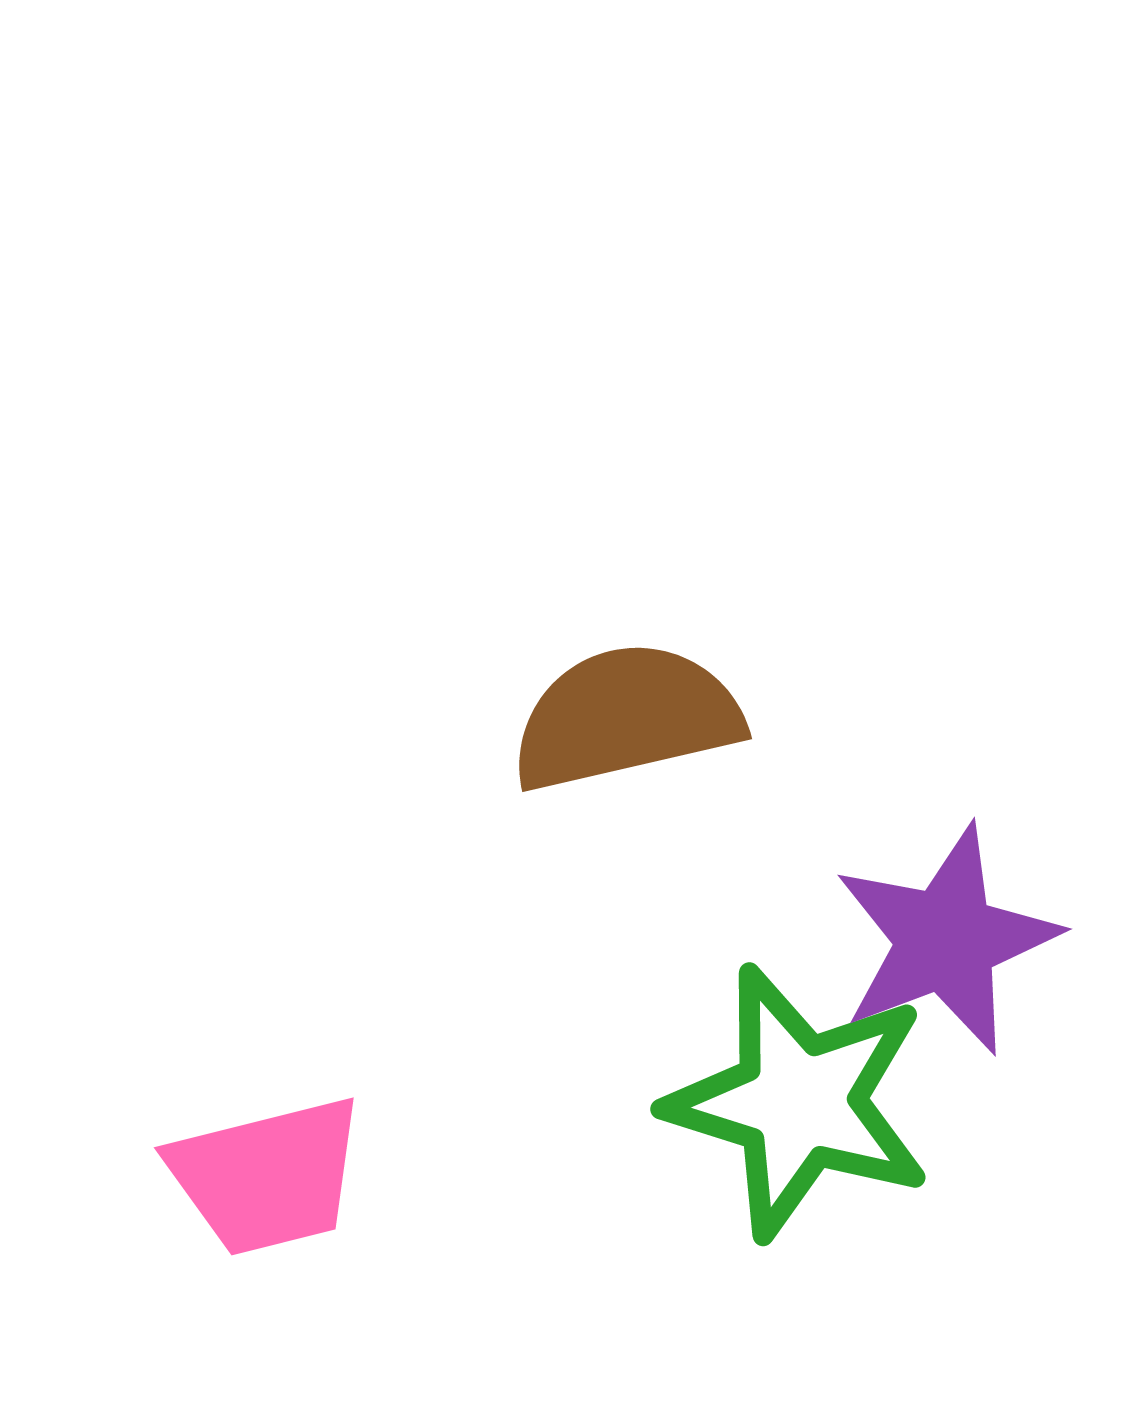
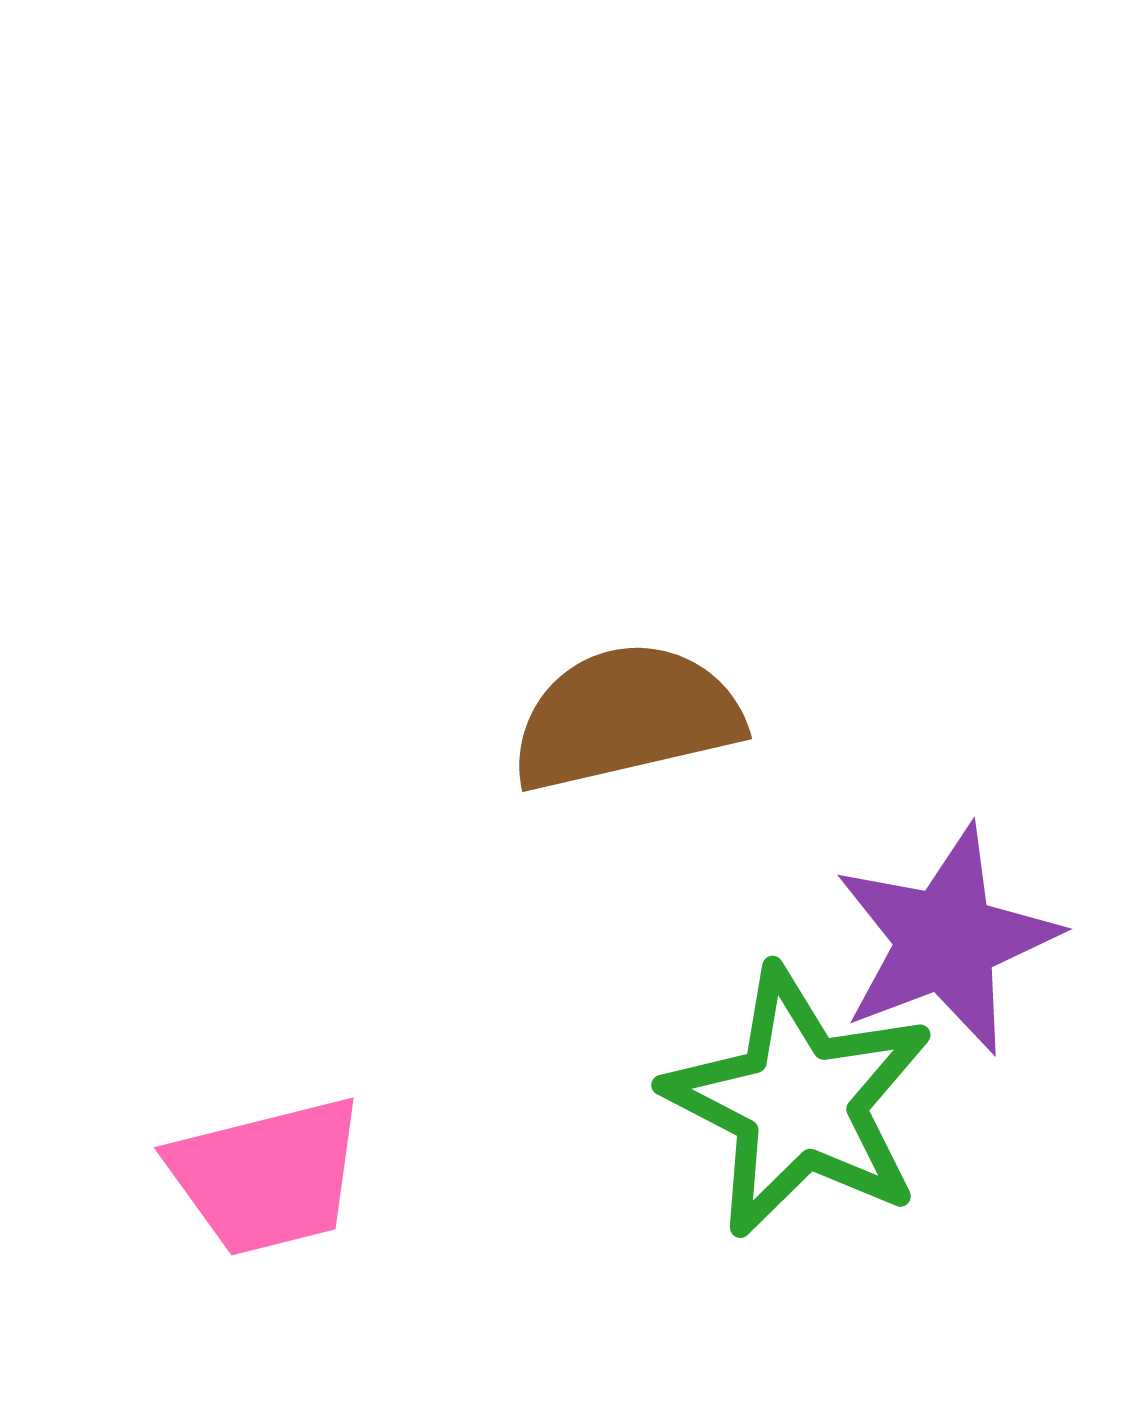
green star: rotated 10 degrees clockwise
